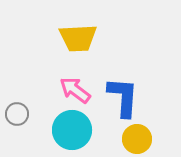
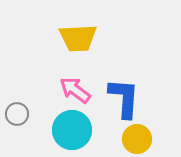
blue L-shape: moved 1 px right, 1 px down
